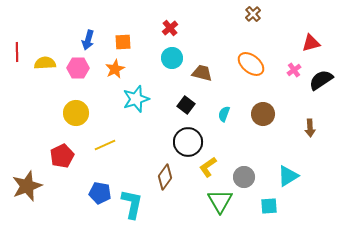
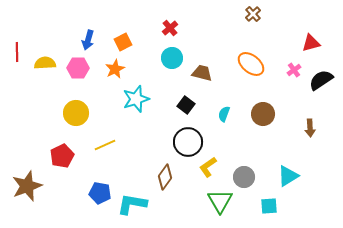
orange square: rotated 24 degrees counterclockwise
cyan L-shape: rotated 92 degrees counterclockwise
